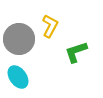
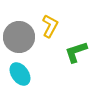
gray circle: moved 2 px up
cyan ellipse: moved 2 px right, 3 px up
